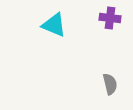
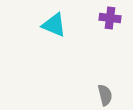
gray semicircle: moved 5 px left, 11 px down
